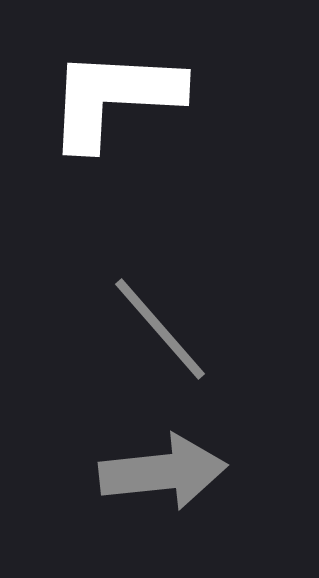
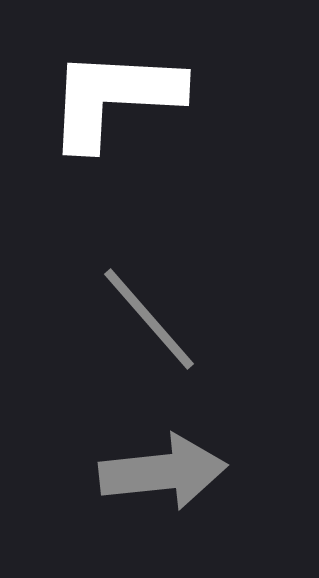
gray line: moved 11 px left, 10 px up
